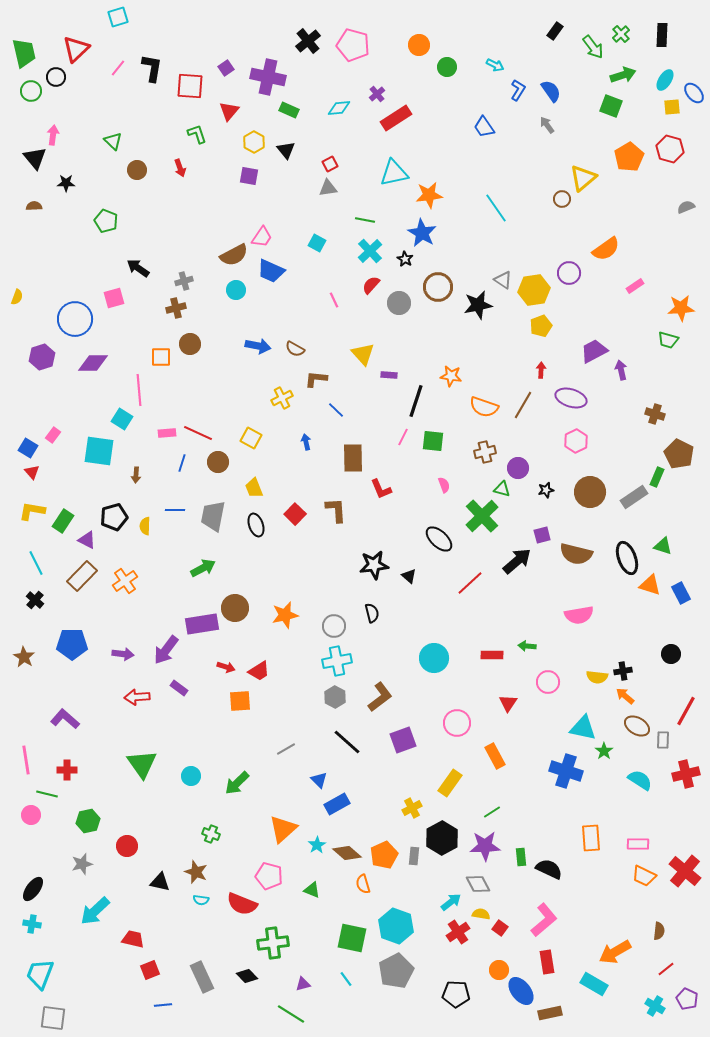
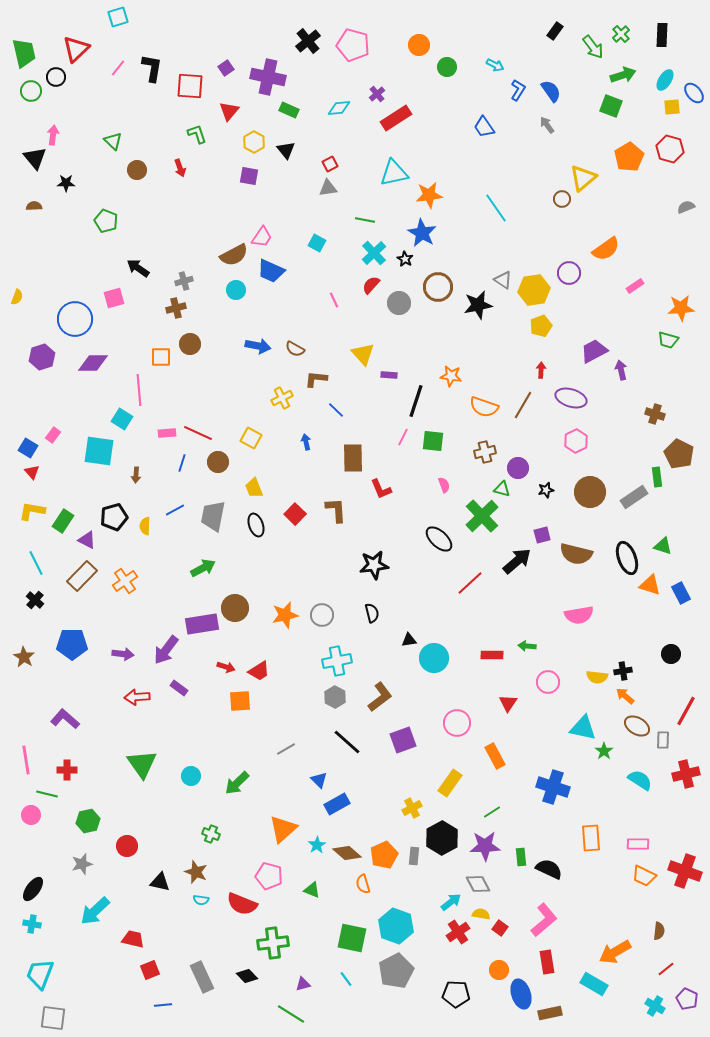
cyan cross at (370, 251): moved 4 px right, 2 px down
green rectangle at (657, 477): rotated 30 degrees counterclockwise
blue line at (175, 510): rotated 30 degrees counterclockwise
black triangle at (409, 576): moved 64 px down; rotated 49 degrees counterclockwise
gray circle at (334, 626): moved 12 px left, 11 px up
blue cross at (566, 771): moved 13 px left, 16 px down
red cross at (685, 871): rotated 20 degrees counterclockwise
blue ellipse at (521, 991): moved 3 px down; rotated 20 degrees clockwise
